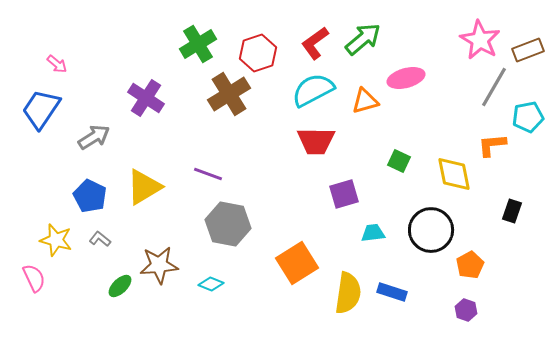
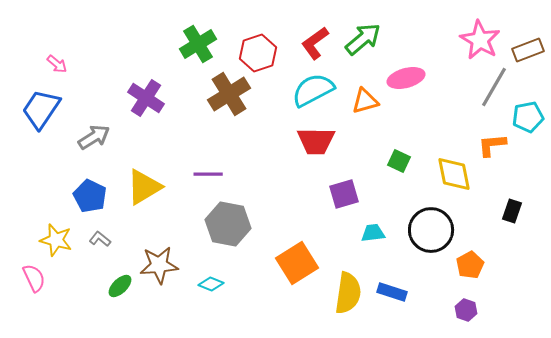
purple line: rotated 20 degrees counterclockwise
